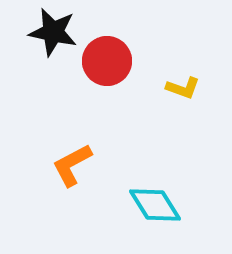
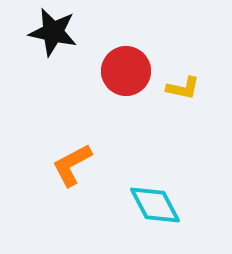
red circle: moved 19 px right, 10 px down
yellow L-shape: rotated 8 degrees counterclockwise
cyan diamond: rotated 4 degrees clockwise
